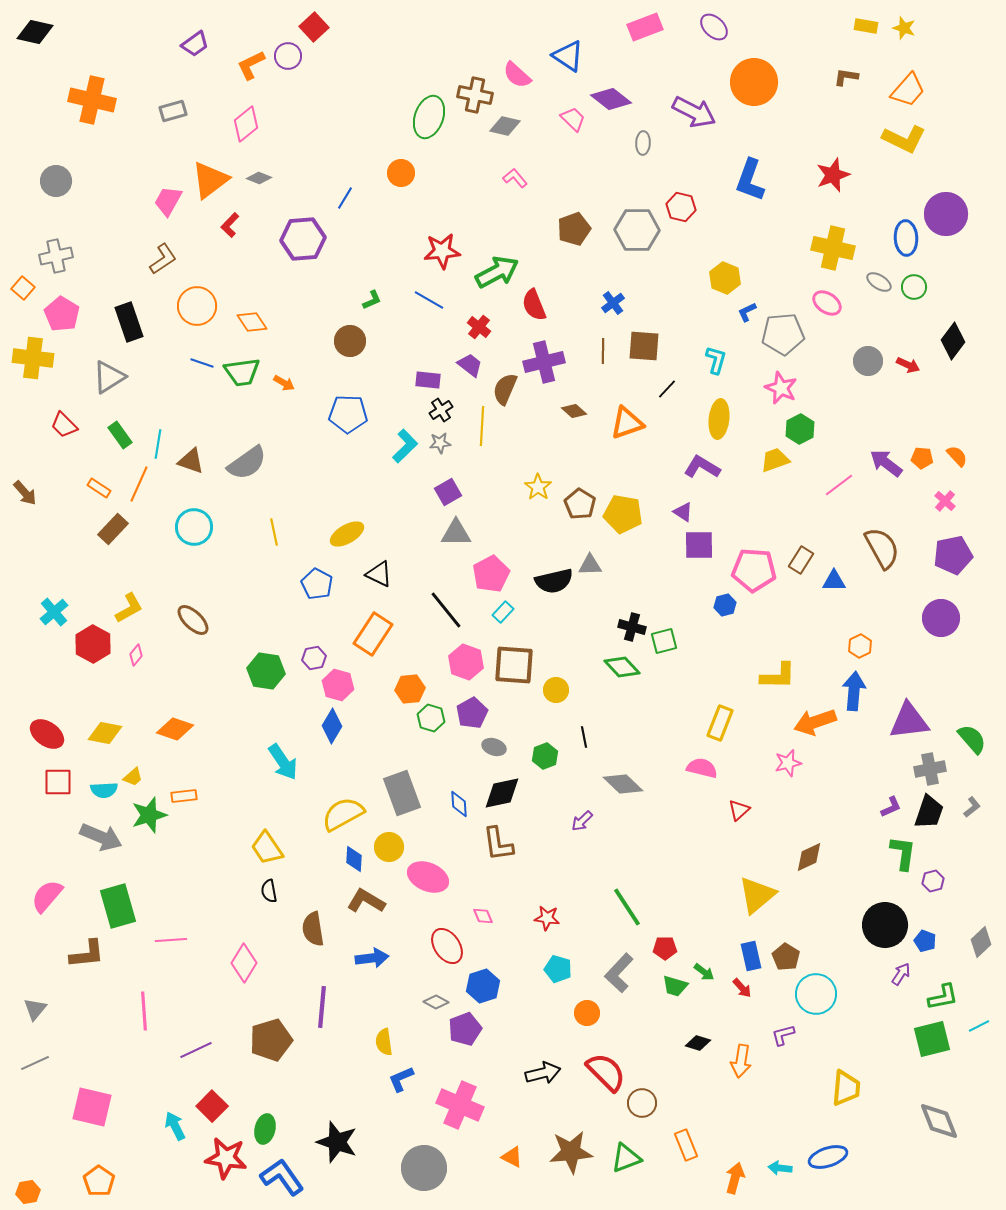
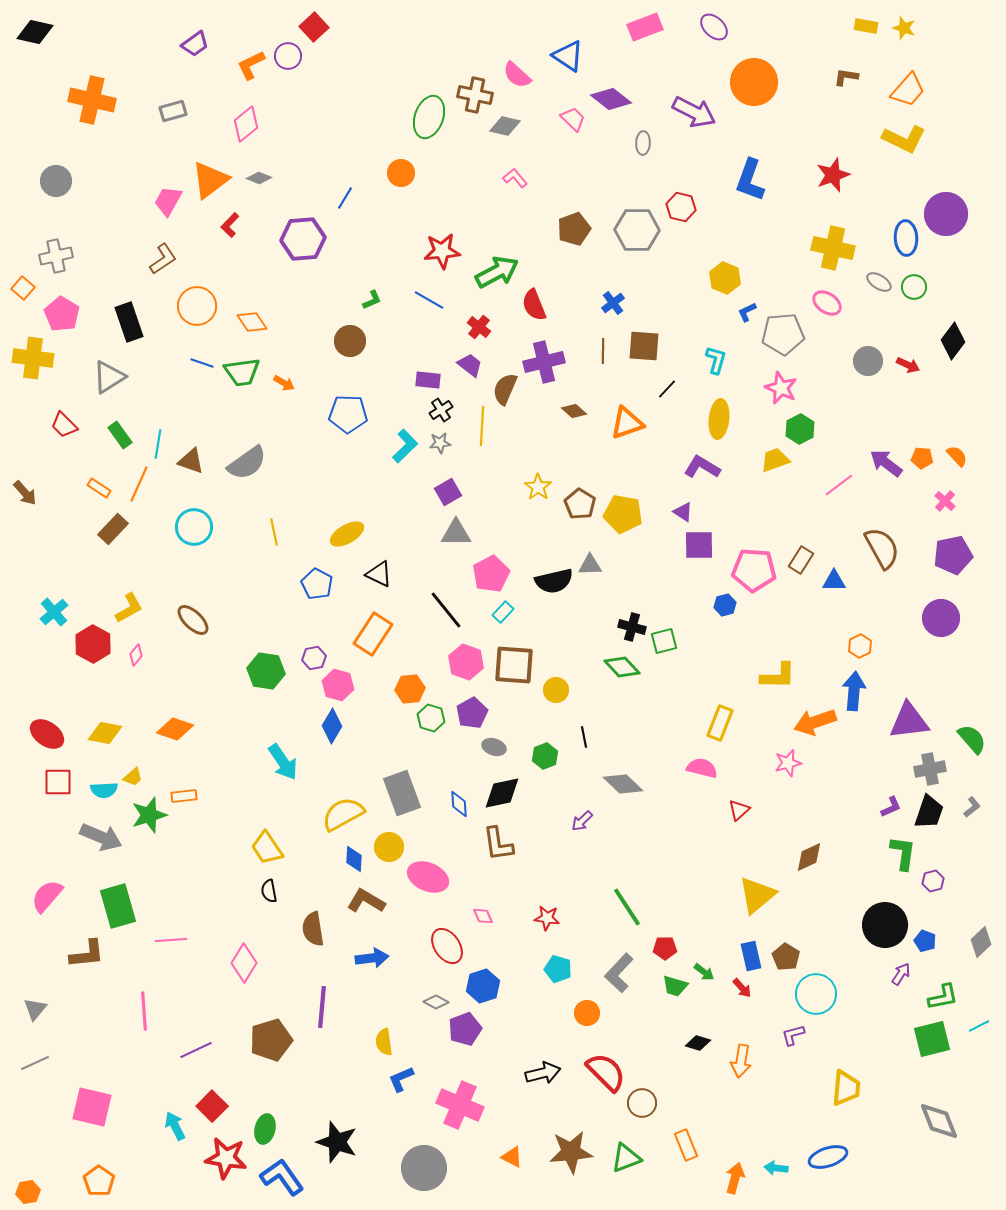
purple L-shape at (783, 1035): moved 10 px right
cyan arrow at (780, 1168): moved 4 px left
